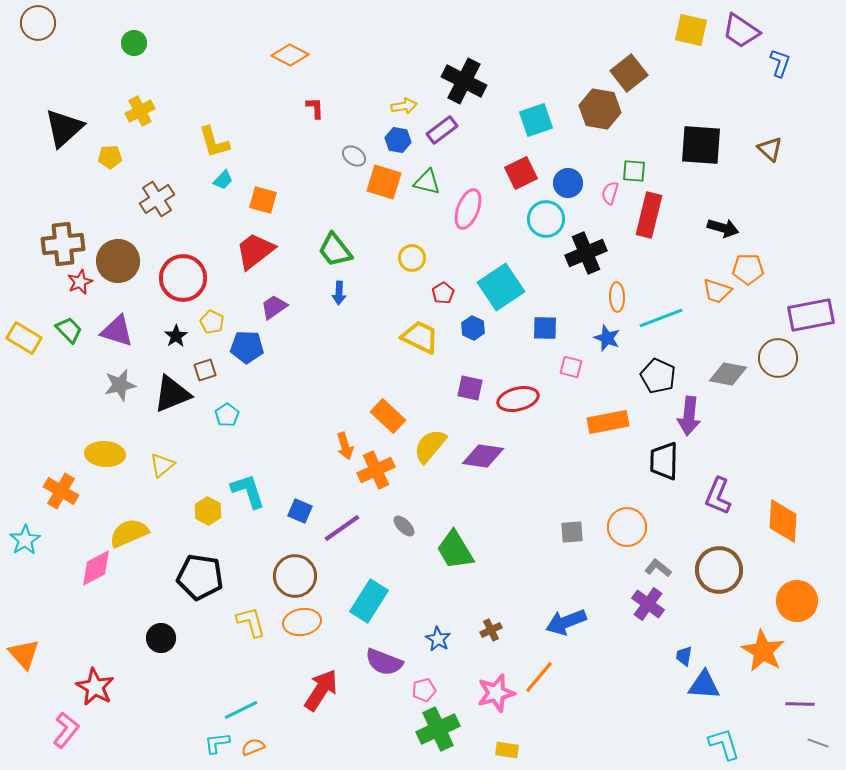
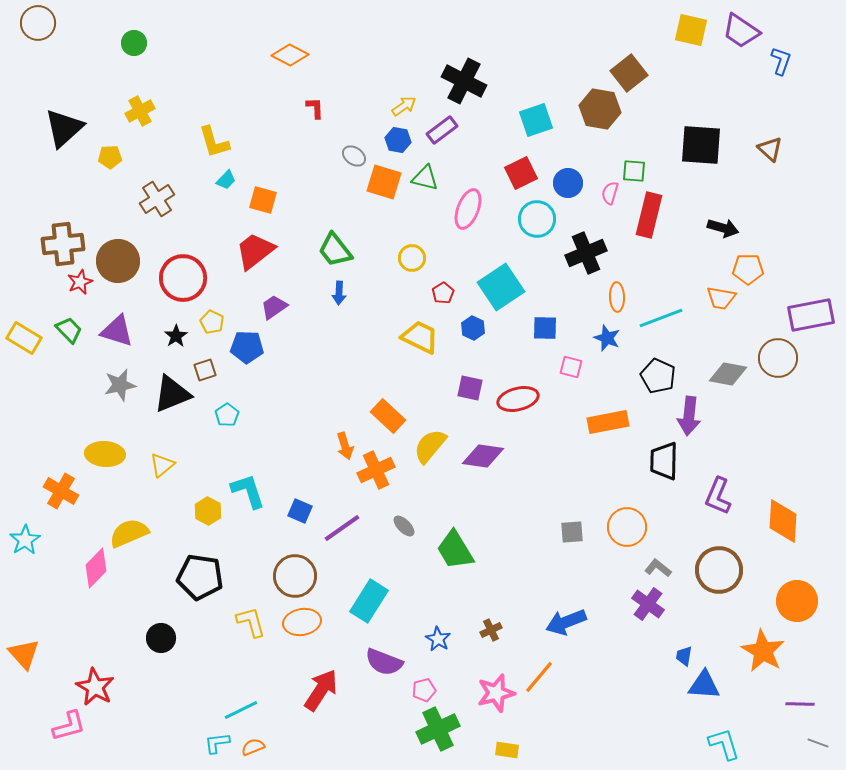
blue L-shape at (780, 63): moved 1 px right, 2 px up
yellow arrow at (404, 106): rotated 25 degrees counterclockwise
cyan trapezoid at (223, 180): moved 3 px right
green triangle at (427, 182): moved 2 px left, 4 px up
cyan circle at (546, 219): moved 9 px left
orange trapezoid at (717, 291): moved 4 px right, 7 px down; rotated 8 degrees counterclockwise
pink diamond at (96, 568): rotated 18 degrees counterclockwise
pink L-shape at (66, 730): moved 3 px right, 4 px up; rotated 36 degrees clockwise
